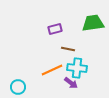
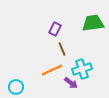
purple rectangle: rotated 48 degrees counterclockwise
brown line: moved 6 px left; rotated 56 degrees clockwise
cyan cross: moved 5 px right, 1 px down; rotated 24 degrees counterclockwise
cyan circle: moved 2 px left
